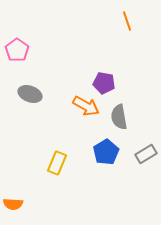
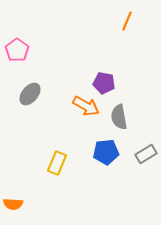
orange line: rotated 42 degrees clockwise
gray ellipse: rotated 70 degrees counterclockwise
blue pentagon: rotated 25 degrees clockwise
